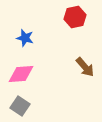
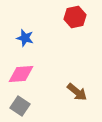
brown arrow: moved 8 px left, 25 px down; rotated 10 degrees counterclockwise
